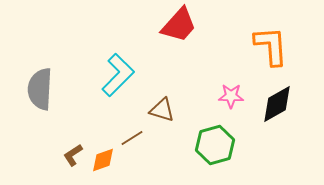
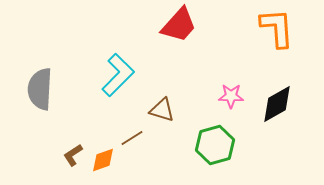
orange L-shape: moved 6 px right, 18 px up
